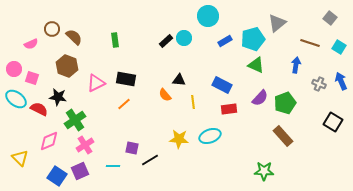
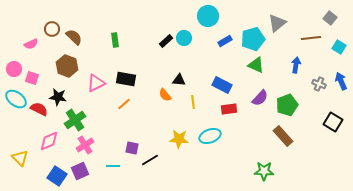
brown line at (310, 43): moved 1 px right, 5 px up; rotated 24 degrees counterclockwise
green pentagon at (285, 103): moved 2 px right, 2 px down
